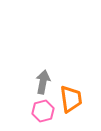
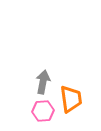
pink hexagon: rotated 10 degrees clockwise
